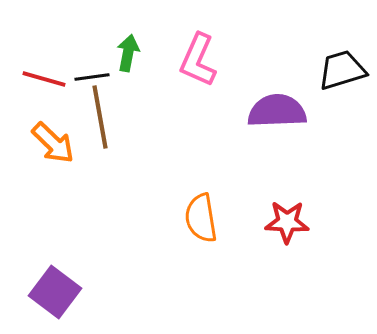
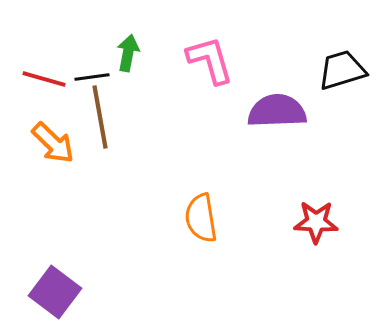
pink L-shape: moved 12 px right; rotated 140 degrees clockwise
red star: moved 29 px right
